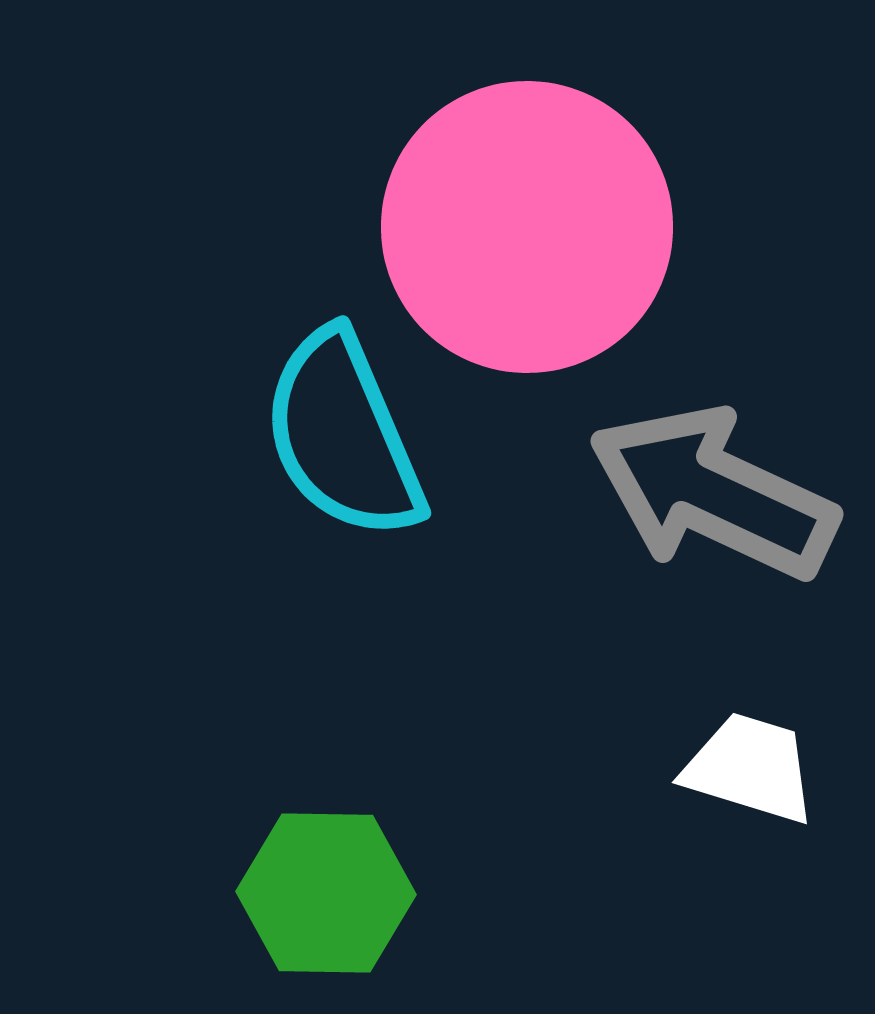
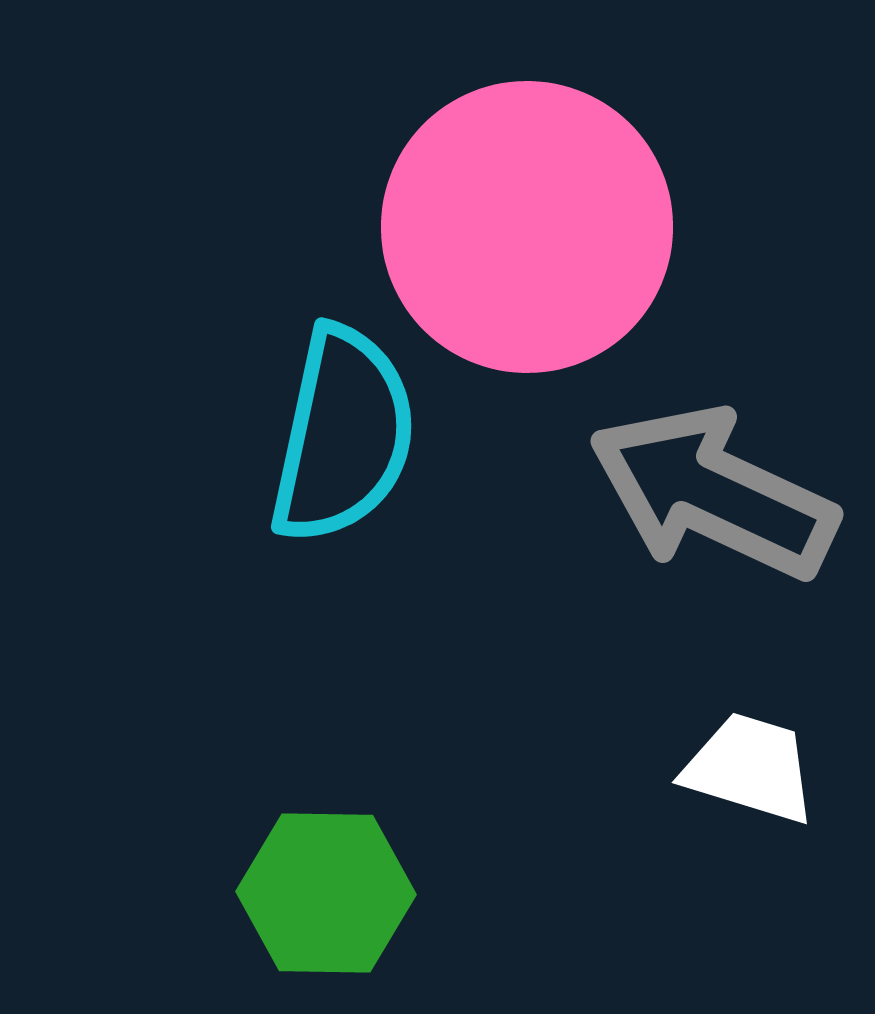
cyan semicircle: rotated 145 degrees counterclockwise
